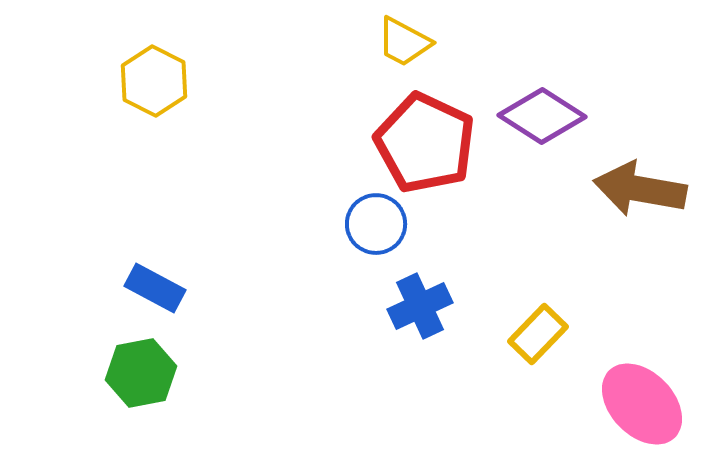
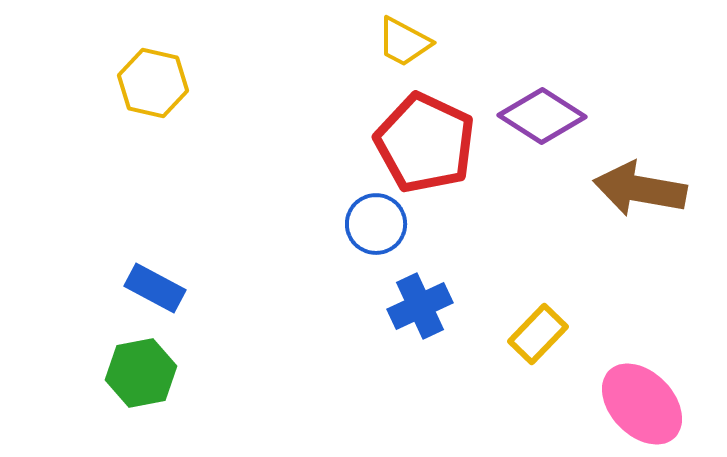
yellow hexagon: moved 1 px left, 2 px down; rotated 14 degrees counterclockwise
